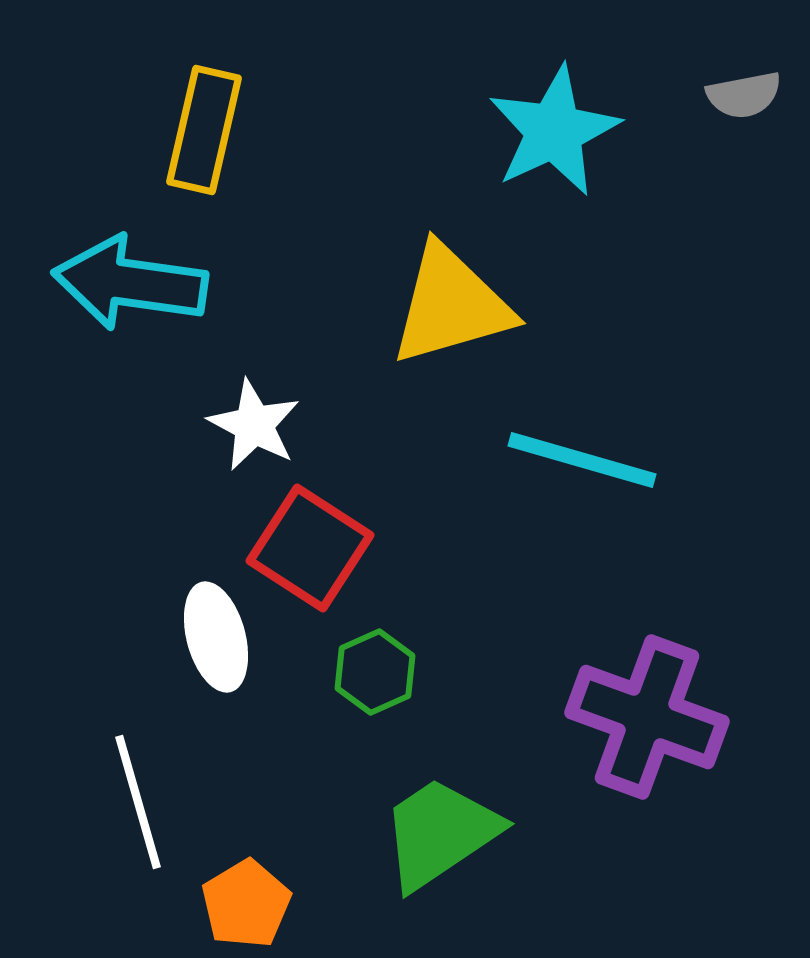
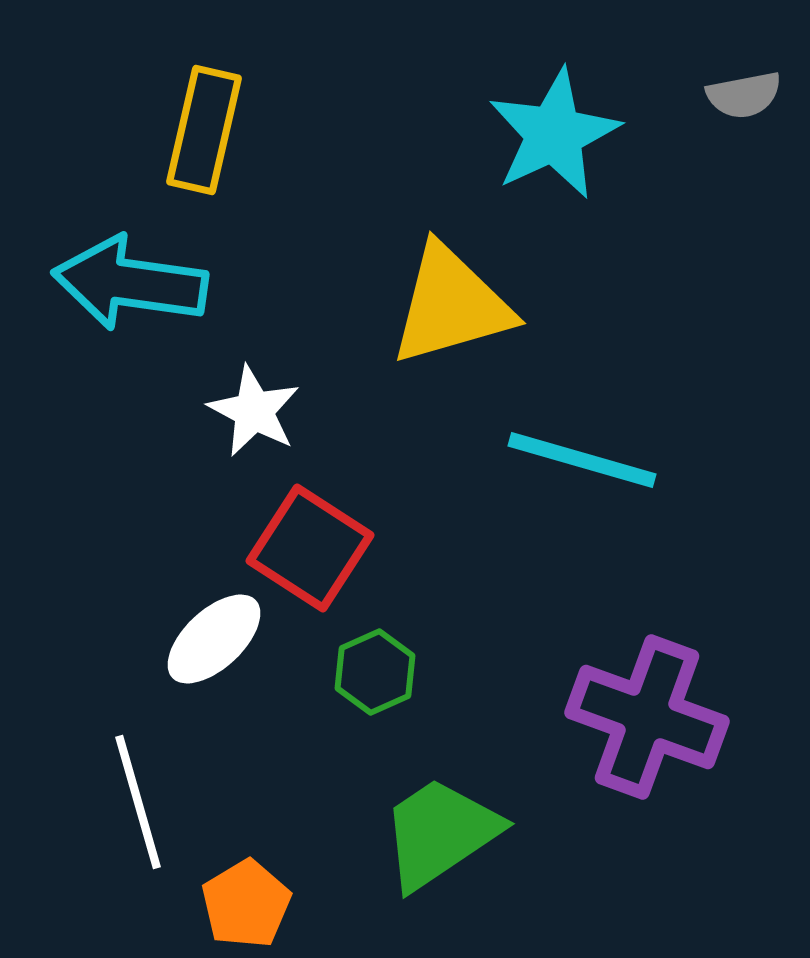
cyan star: moved 3 px down
white star: moved 14 px up
white ellipse: moved 2 px left, 2 px down; rotated 62 degrees clockwise
